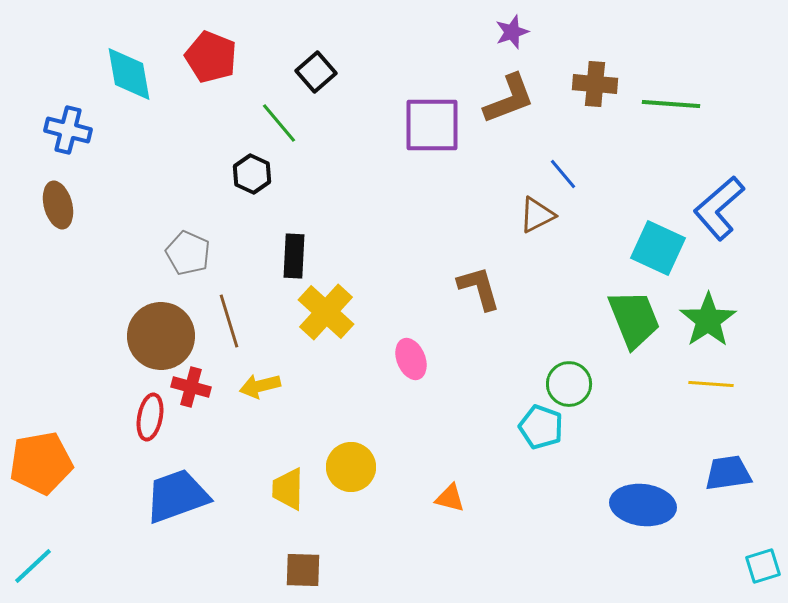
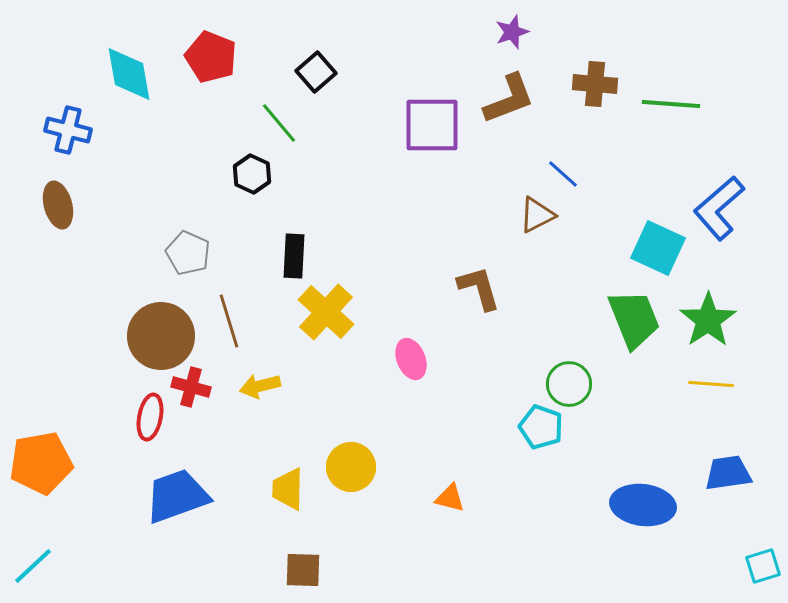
blue line at (563, 174): rotated 8 degrees counterclockwise
